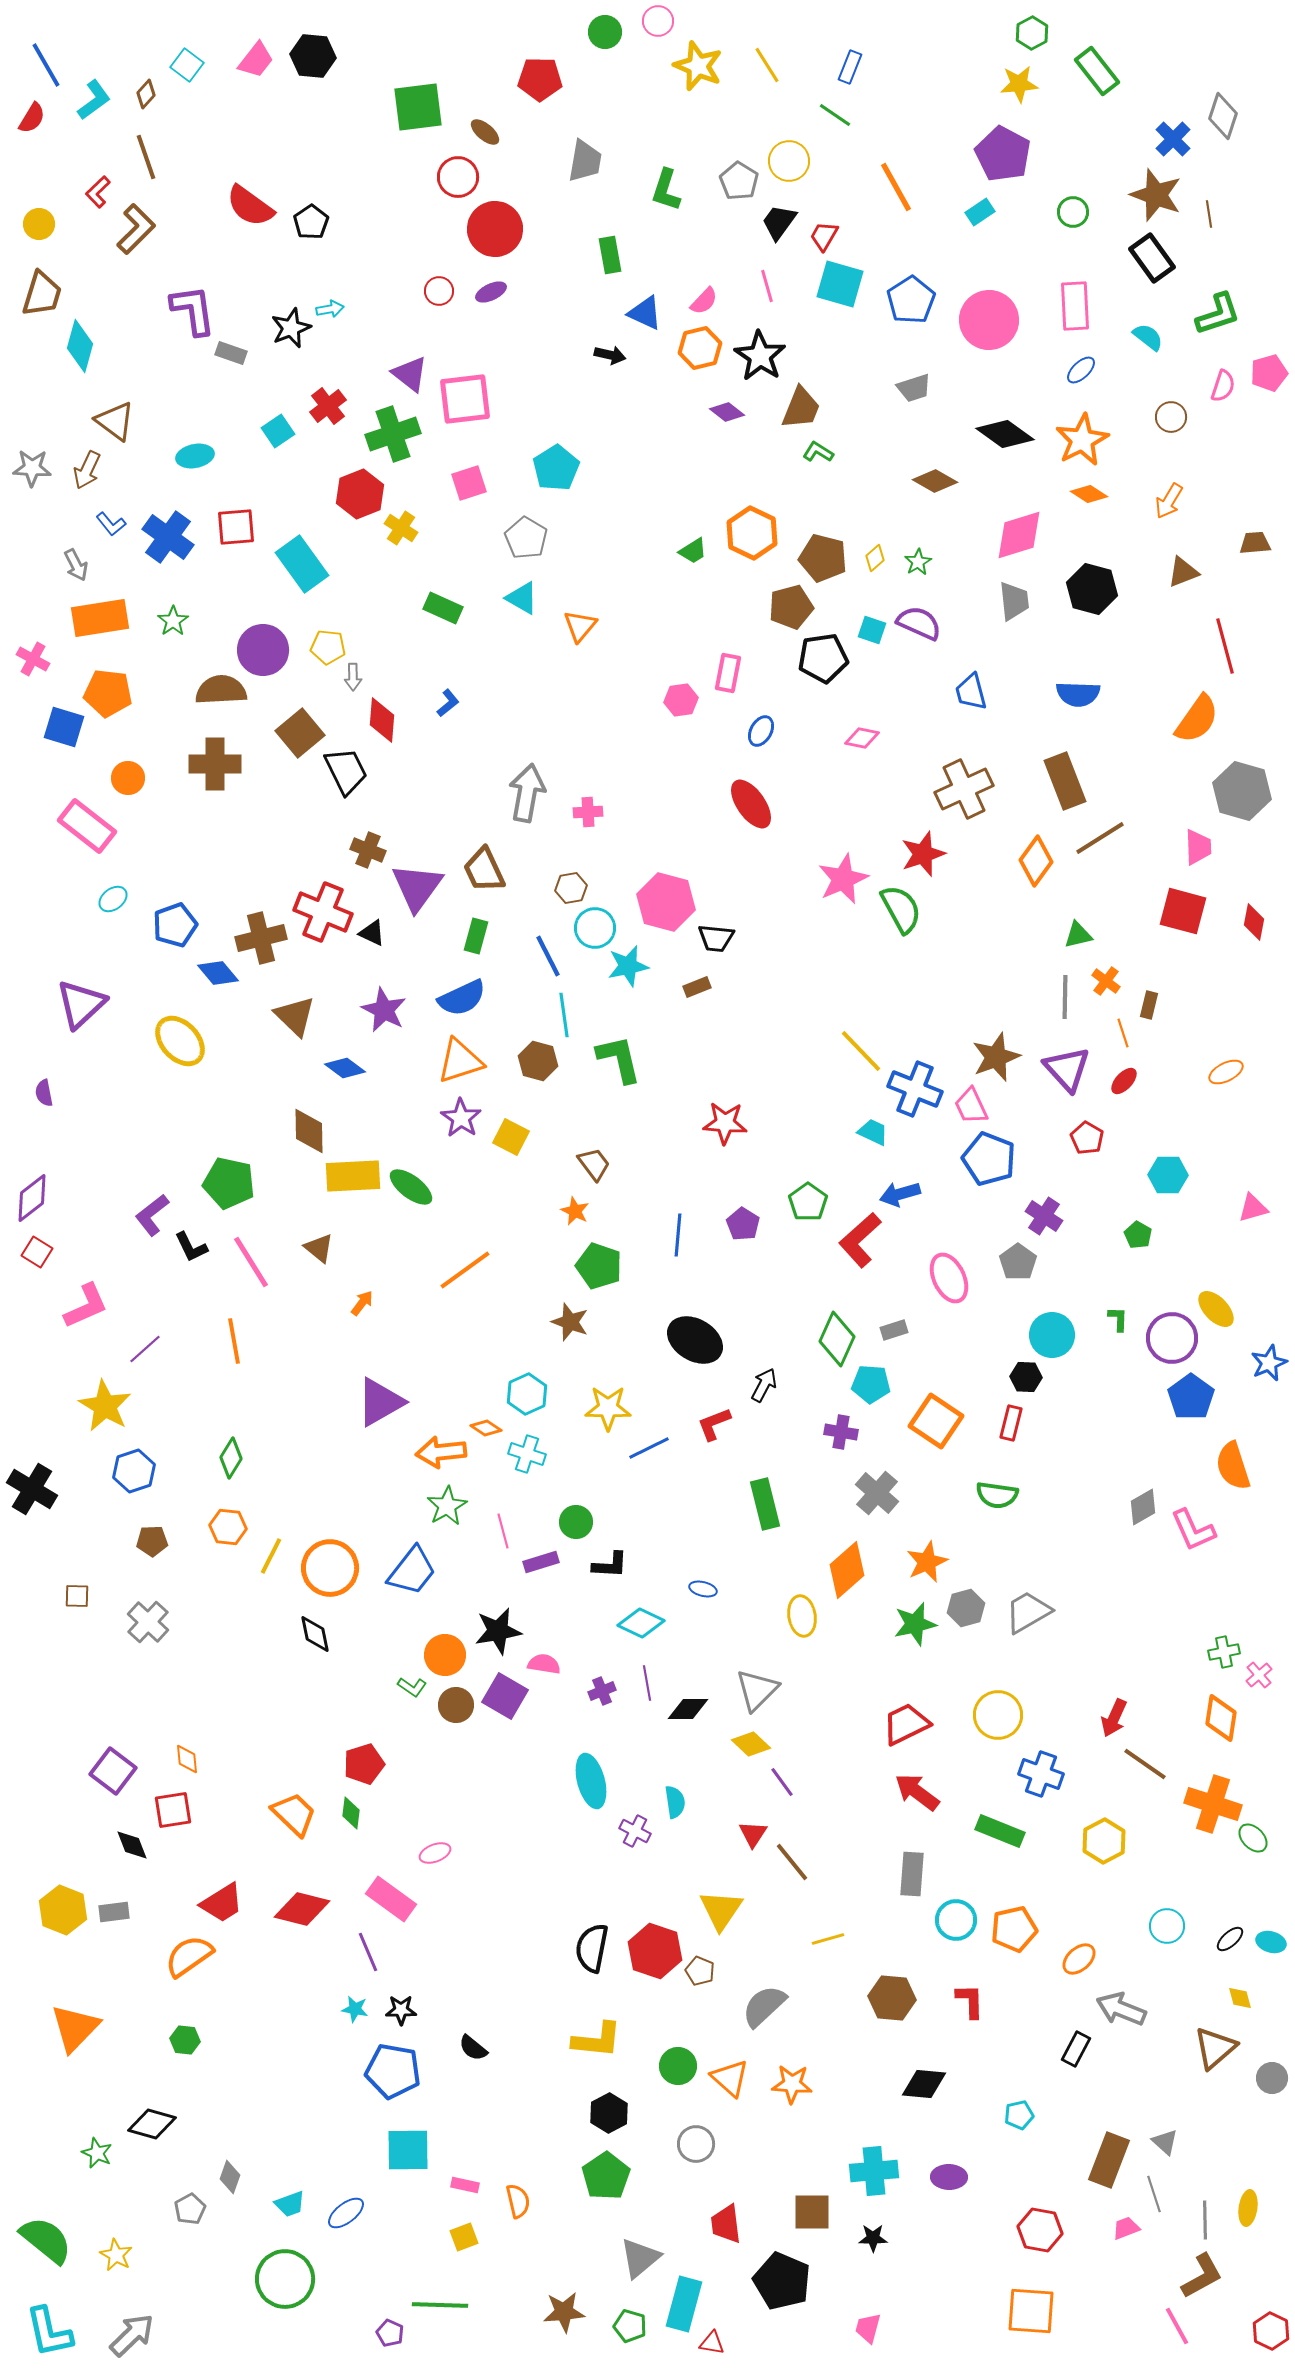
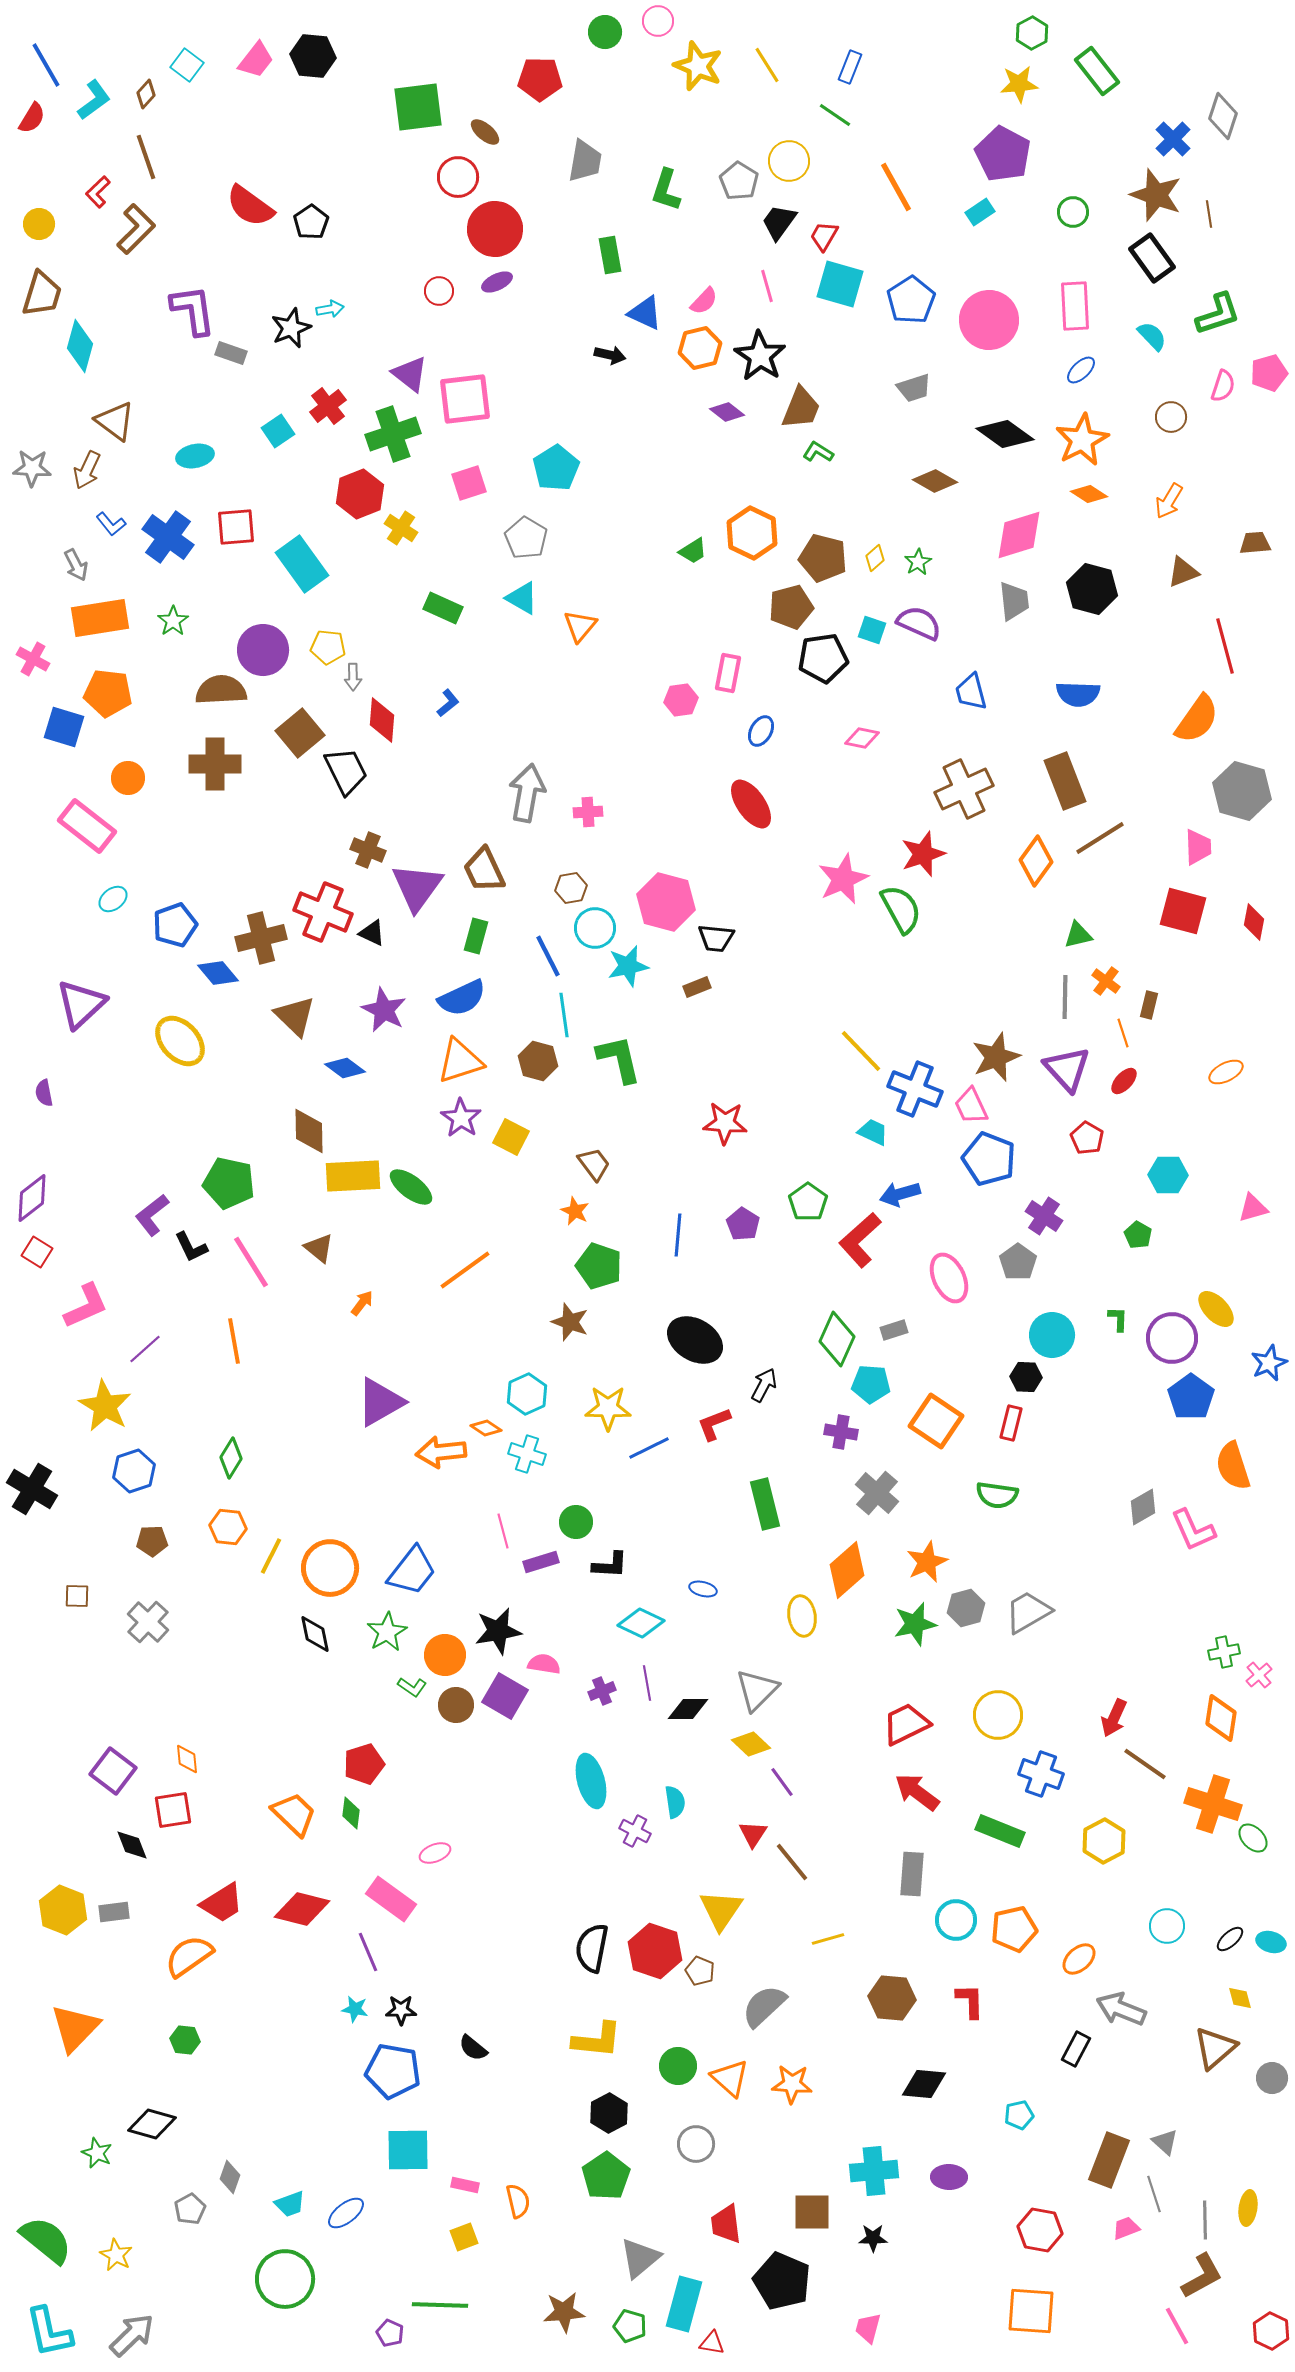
purple ellipse at (491, 292): moved 6 px right, 10 px up
cyan semicircle at (1148, 337): moved 4 px right, 1 px up; rotated 8 degrees clockwise
green star at (447, 1506): moved 60 px left, 126 px down
